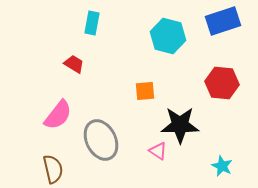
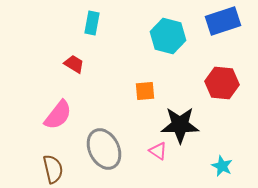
gray ellipse: moved 3 px right, 9 px down
